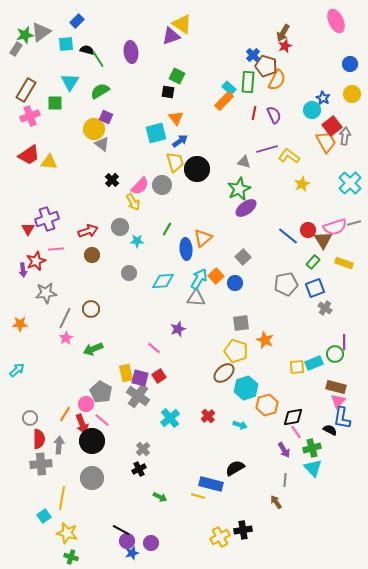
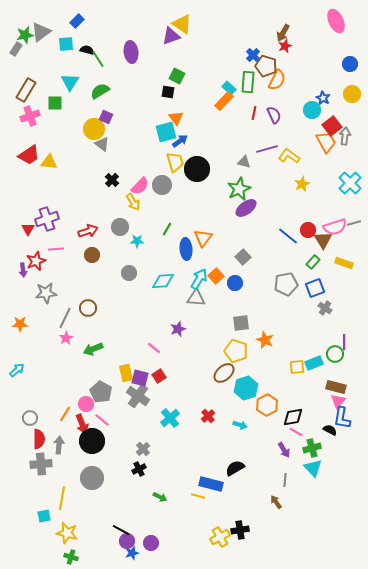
cyan square at (156, 133): moved 10 px right, 1 px up
orange triangle at (203, 238): rotated 12 degrees counterclockwise
brown circle at (91, 309): moved 3 px left, 1 px up
orange hexagon at (267, 405): rotated 10 degrees counterclockwise
pink line at (296, 432): rotated 24 degrees counterclockwise
cyan square at (44, 516): rotated 24 degrees clockwise
black cross at (243, 530): moved 3 px left
